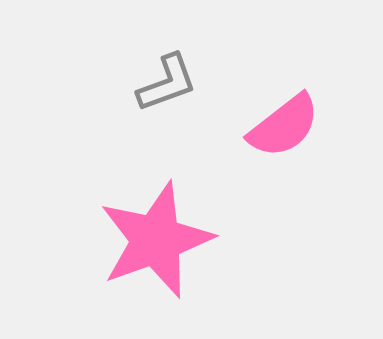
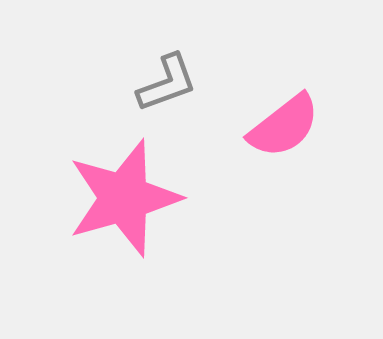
pink star: moved 32 px left, 42 px up; rotated 4 degrees clockwise
